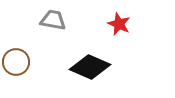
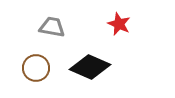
gray trapezoid: moved 1 px left, 7 px down
brown circle: moved 20 px right, 6 px down
